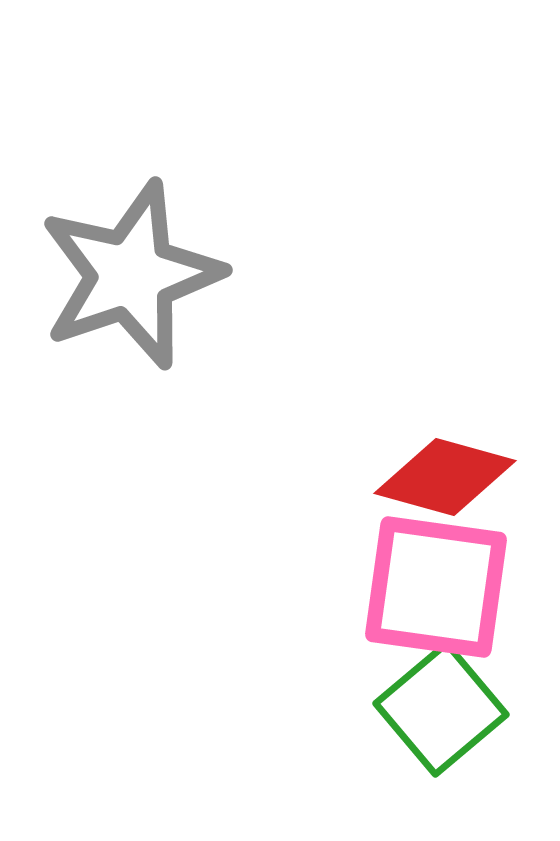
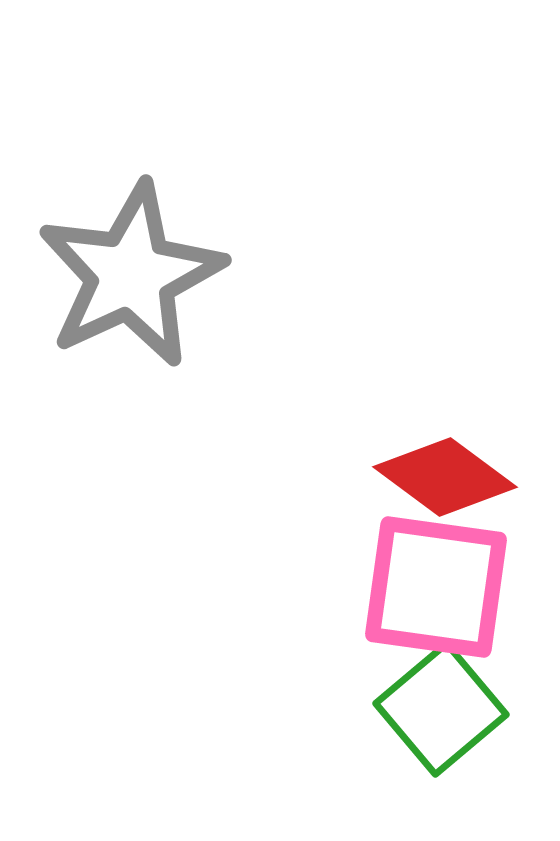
gray star: rotated 6 degrees counterclockwise
red diamond: rotated 21 degrees clockwise
